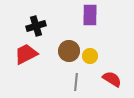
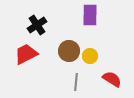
black cross: moved 1 px right, 1 px up; rotated 18 degrees counterclockwise
